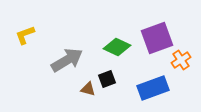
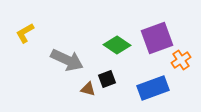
yellow L-shape: moved 2 px up; rotated 10 degrees counterclockwise
green diamond: moved 2 px up; rotated 8 degrees clockwise
gray arrow: rotated 56 degrees clockwise
